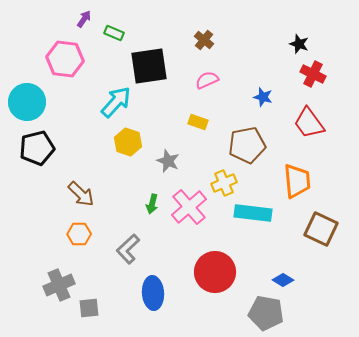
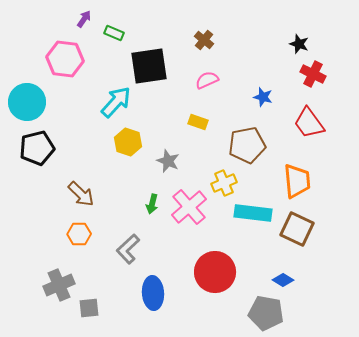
brown square: moved 24 px left
